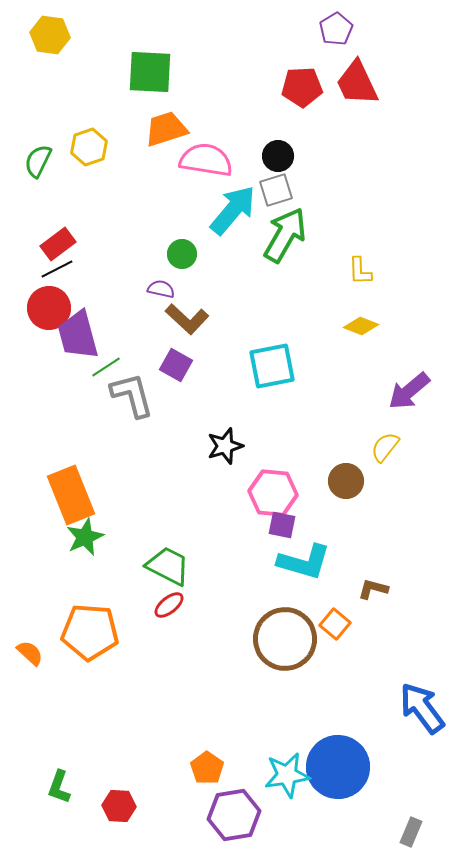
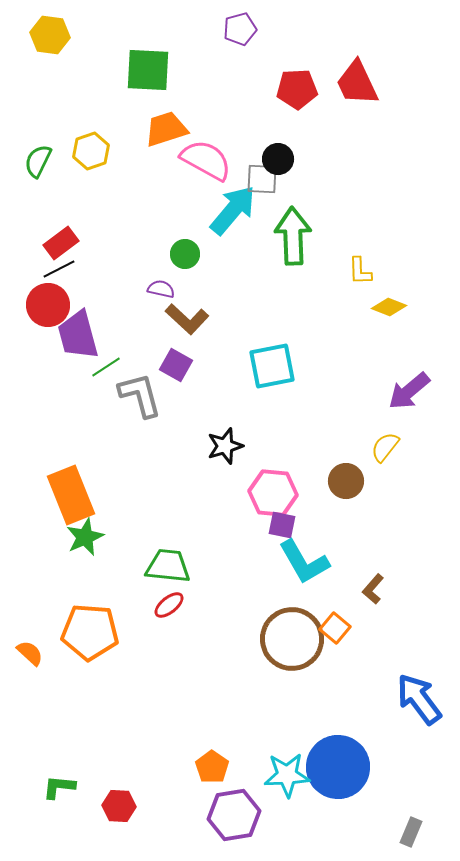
purple pentagon at (336, 29): moved 96 px left; rotated 16 degrees clockwise
green square at (150, 72): moved 2 px left, 2 px up
red pentagon at (302, 87): moved 5 px left, 2 px down
yellow hexagon at (89, 147): moved 2 px right, 4 px down
black circle at (278, 156): moved 3 px down
pink semicircle at (206, 160): rotated 20 degrees clockwise
gray square at (276, 190): moved 14 px left, 11 px up; rotated 20 degrees clockwise
green arrow at (285, 235): moved 8 px right, 1 px down; rotated 32 degrees counterclockwise
red rectangle at (58, 244): moved 3 px right, 1 px up
green circle at (182, 254): moved 3 px right
black line at (57, 269): moved 2 px right
red circle at (49, 308): moved 1 px left, 3 px up
yellow diamond at (361, 326): moved 28 px right, 19 px up
gray L-shape at (132, 395): moved 8 px right
cyan L-shape at (304, 562): rotated 44 degrees clockwise
green trapezoid at (168, 566): rotated 21 degrees counterclockwise
brown L-shape at (373, 589): rotated 64 degrees counterclockwise
orange square at (335, 624): moved 4 px down
brown circle at (285, 639): moved 7 px right
blue arrow at (422, 708): moved 3 px left, 9 px up
orange pentagon at (207, 768): moved 5 px right, 1 px up
cyan star at (287, 775): rotated 6 degrees clockwise
green L-shape at (59, 787): rotated 76 degrees clockwise
